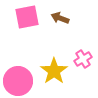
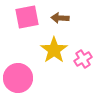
brown arrow: rotated 18 degrees counterclockwise
yellow star: moved 21 px up
pink circle: moved 3 px up
